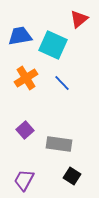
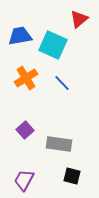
black square: rotated 18 degrees counterclockwise
